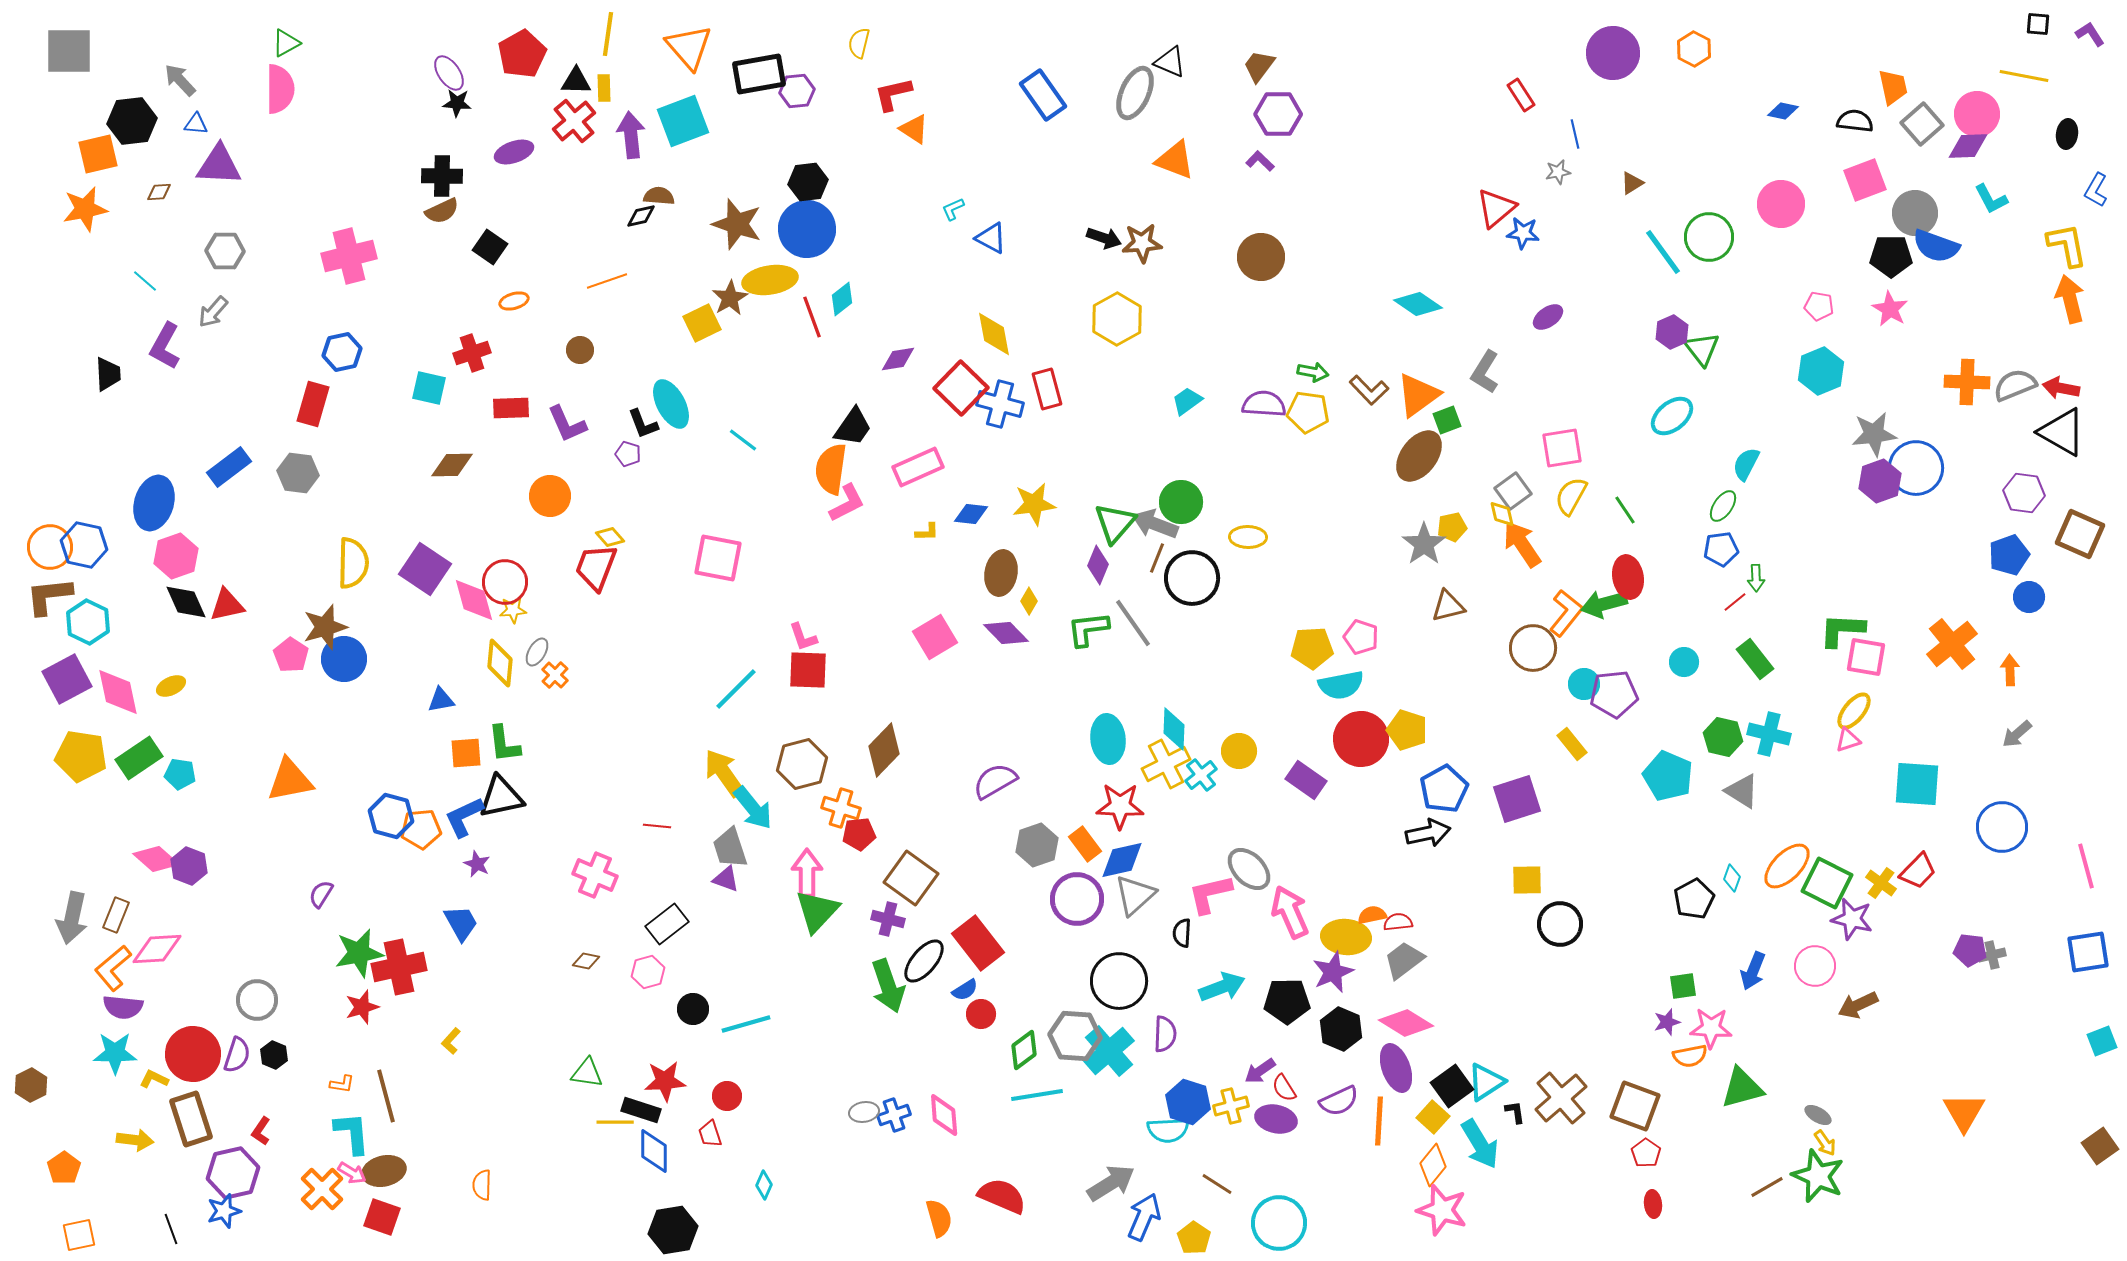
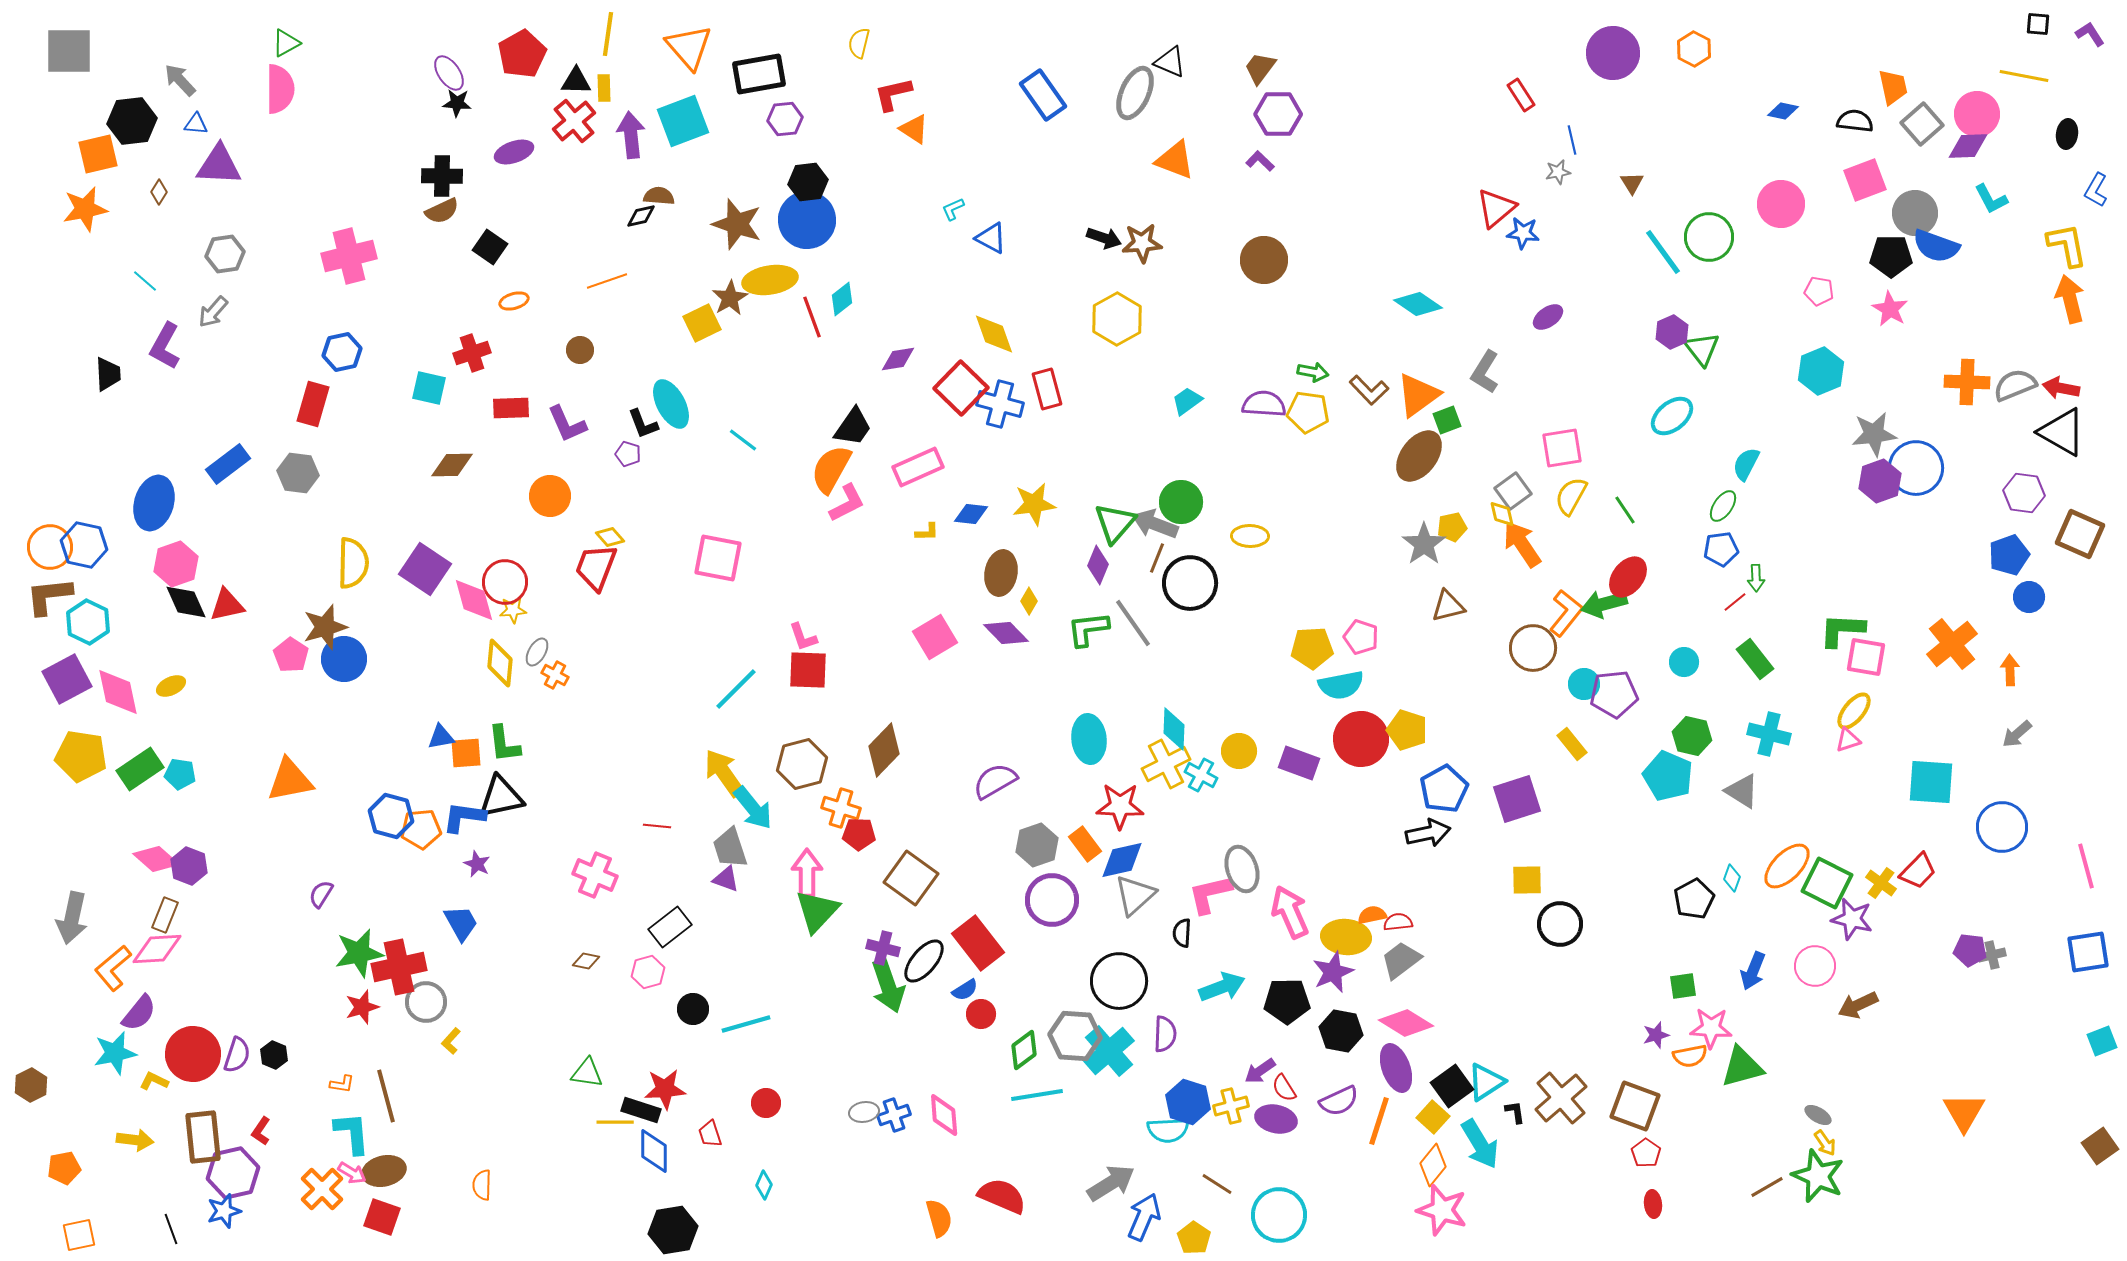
brown trapezoid at (1259, 66): moved 1 px right, 2 px down
purple hexagon at (797, 91): moved 12 px left, 28 px down
blue line at (1575, 134): moved 3 px left, 6 px down
brown triangle at (1632, 183): rotated 30 degrees counterclockwise
brown diamond at (159, 192): rotated 55 degrees counterclockwise
blue circle at (807, 229): moved 9 px up
gray hexagon at (225, 251): moved 3 px down; rotated 9 degrees counterclockwise
brown circle at (1261, 257): moved 3 px right, 3 px down
pink pentagon at (1819, 306): moved 15 px up
yellow diamond at (994, 334): rotated 9 degrees counterclockwise
blue rectangle at (229, 467): moved 1 px left, 3 px up
orange semicircle at (831, 469): rotated 21 degrees clockwise
yellow ellipse at (1248, 537): moved 2 px right, 1 px up
pink hexagon at (176, 556): moved 8 px down
red ellipse at (1628, 577): rotated 48 degrees clockwise
black circle at (1192, 578): moved 2 px left, 5 px down
orange cross at (555, 675): rotated 16 degrees counterclockwise
blue triangle at (441, 700): moved 37 px down
green hexagon at (1723, 737): moved 31 px left, 1 px up
cyan ellipse at (1108, 739): moved 19 px left
green rectangle at (139, 758): moved 1 px right, 11 px down
cyan cross at (1201, 775): rotated 24 degrees counterclockwise
purple rectangle at (1306, 780): moved 7 px left, 17 px up; rotated 15 degrees counterclockwise
cyan square at (1917, 784): moved 14 px right, 2 px up
blue L-shape at (464, 817): rotated 33 degrees clockwise
red pentagon at (859, 834): rotated 8 degrees clockwise
gray ellipse at (1249, 869): moved 7 px left; rotated 27 degrees clockwise
purple circle at (1077, 899): moved 25 px left, 1 px down
brown rectangle at (116, 915): moved 49 px right
purple cross at (888, 919): moved 5 px left, 29 px down
black rectangle at (667, 924): moved 3 px right, 3 px down
gray trapezoid at (1404, 960): moved 3 px left
gray circle at (257, 1000): moved 169 px right, 2 px down
purple semicircle at (123, 1007): moved 16 px right, 6 px down; rotated 57 degrees counterclockwise
purple star at (1667, 1022): moved 11 px left, 13 px down
black hexagon at (1341, 1029): moved 2 px down; rotated 12 degrees counterclockwise
cyan star at (115, 1053): rotated 12 degrees counterclockwise
yellow L-shape at (154, 1079): moved 2 px down
red star at (665, 1081): moved 8 px down
green triangle at (1742, 1088): moved 21 px up
red circle at (727, 1096): moved 39 px right, 7 px down
brown rectangle at (191, 1119): moved 12 px right, 18 px down; rotated 12 degrees clockwise
orange line at (1379, 1121): rotated 15 degrees clockwise
orange pentagon at (64, 1168): rotated 24 degrees clockwise
cyan circle at (1279, 1223): moved 8 px up
